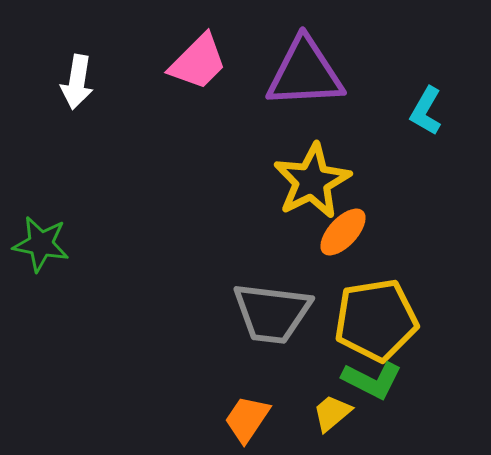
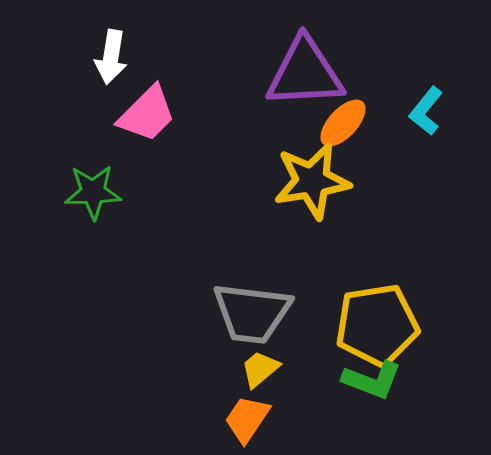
pink trapezoid: moved 51 px left, 52 px down
white arrow: moved 34 px right, 25 px up
cyan L-shape: rotated 9 degrees clockwise
yellow star: rotated 18 degrees clockwise
orange ellipse: moved 109 px up
green star: moved 52 px right, 52 px up; rotated 12 degrees counterclockwise
gray trapezoid: moved 20 px left
yellow pentagon: moved 1 px right, 5 px down
green L-shape: rotated 6 degrees counterclockwise
yellow trapezoid: moved 72 px left, 44 px up
